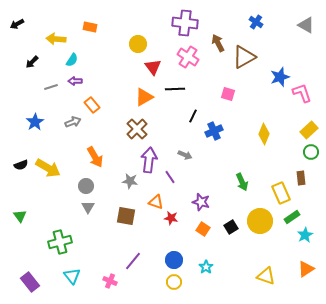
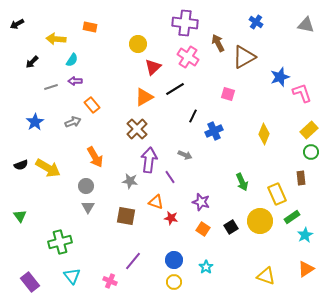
gray triangle at (306, 25): rotated 18 degrees counterclockwise
red triangle at (153, 67): rotated 24 degrees clockwise
black line at (175, 89): rotated 30 degrees counterclockwise
yellow rectangle at (281, 193): moved 4 px left, 1 px down
